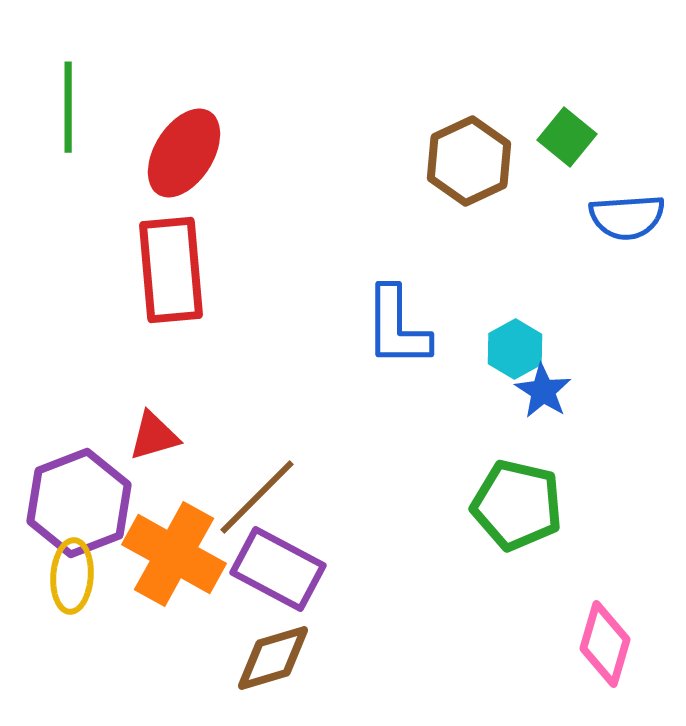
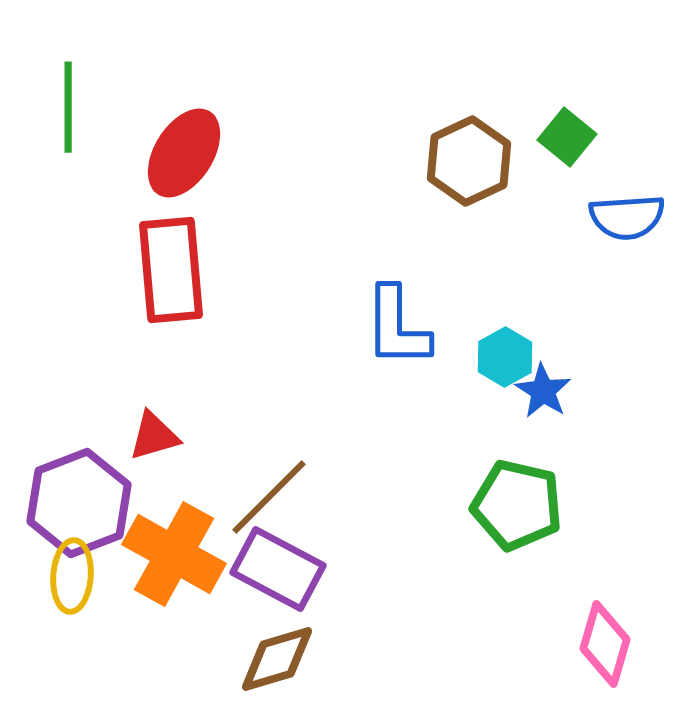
cyan hexagon: moved 10 px left, 8 px down
brown line: moved 12 px right
brown diamond: moved 4 px right, 1 px down
